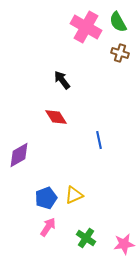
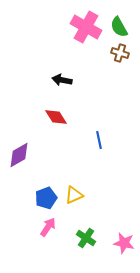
green semicircle: moved 1 px right, 5 px down
black arrow: rotated 42 degrees counterclockwise
pink star: moved 1 px up; rotated 20 degrees clockwise
